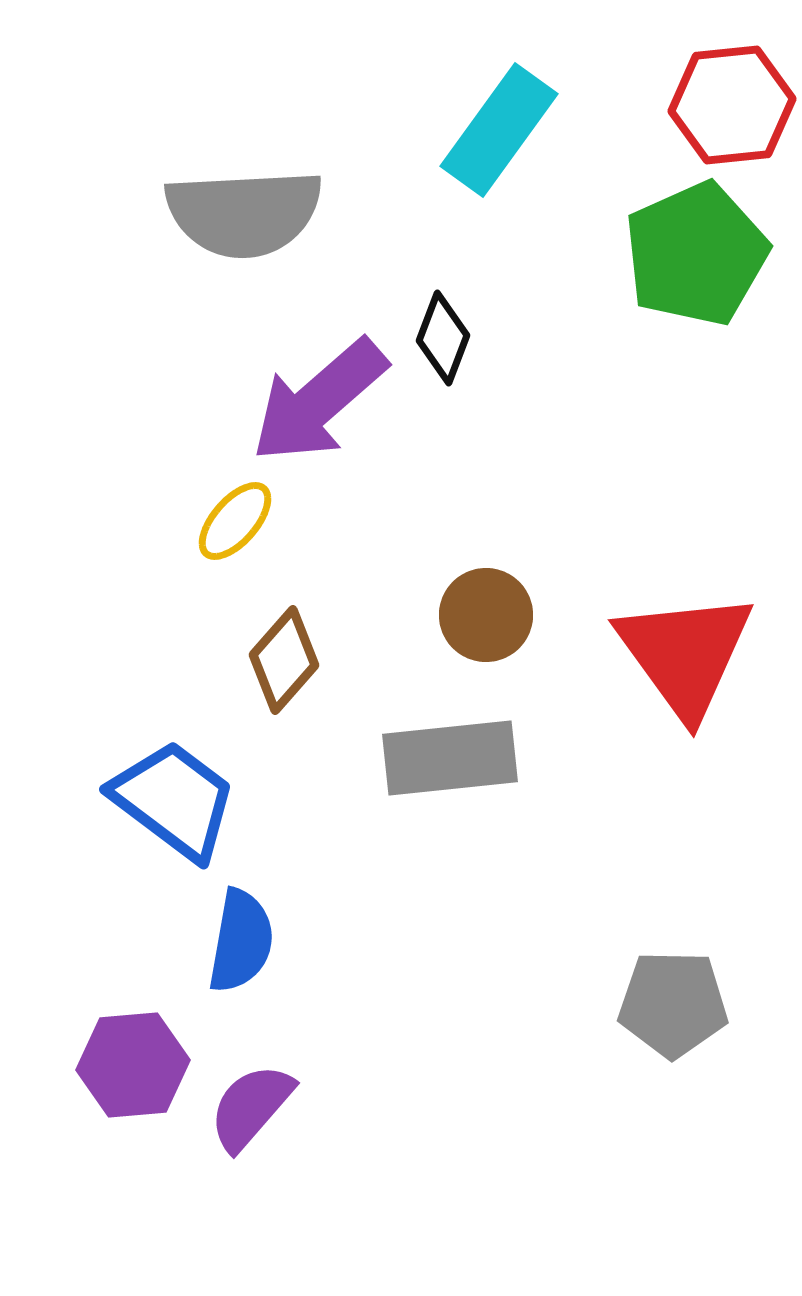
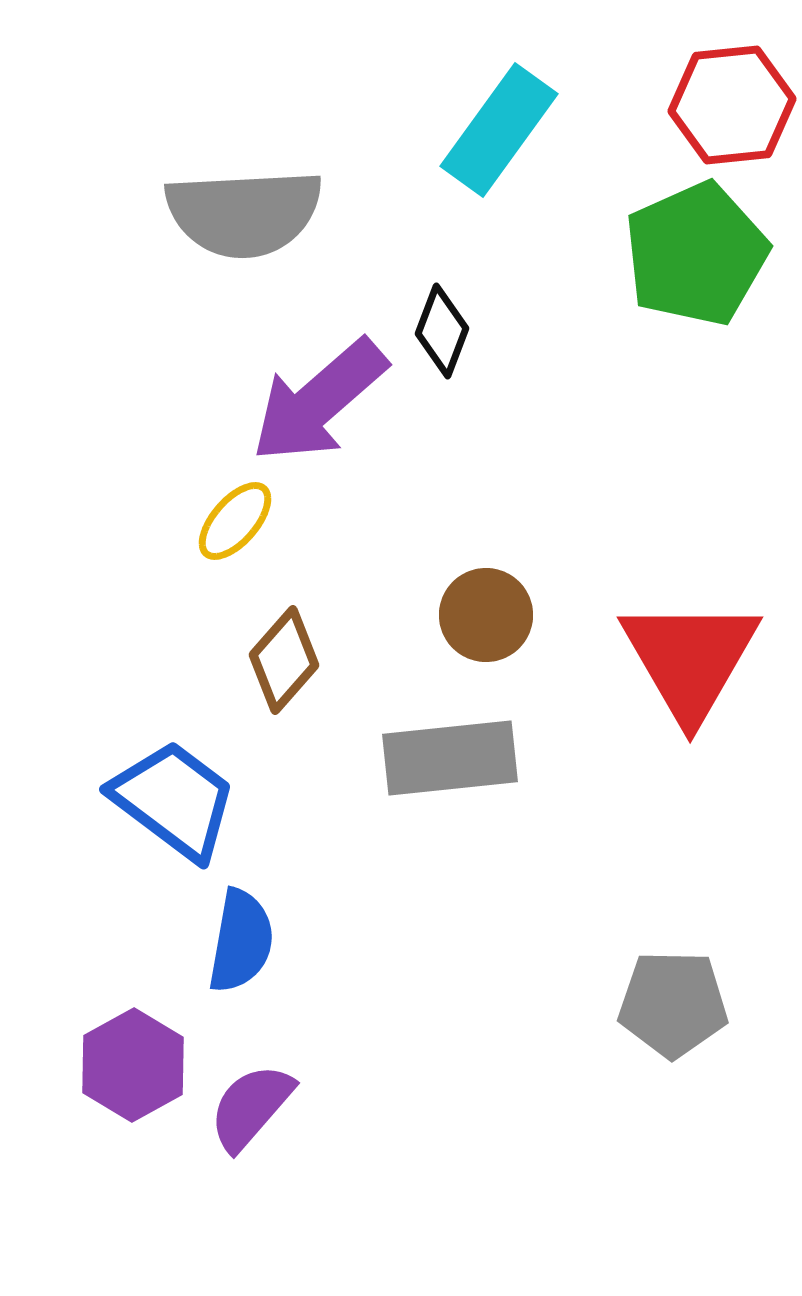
black diamond: moved 1 px left, 7 px up
red triangle: moved 5 px right, 5 px down; rotated 6 degrees clockwise
purple hexagon: rotated 24 degrees counterclockwise
